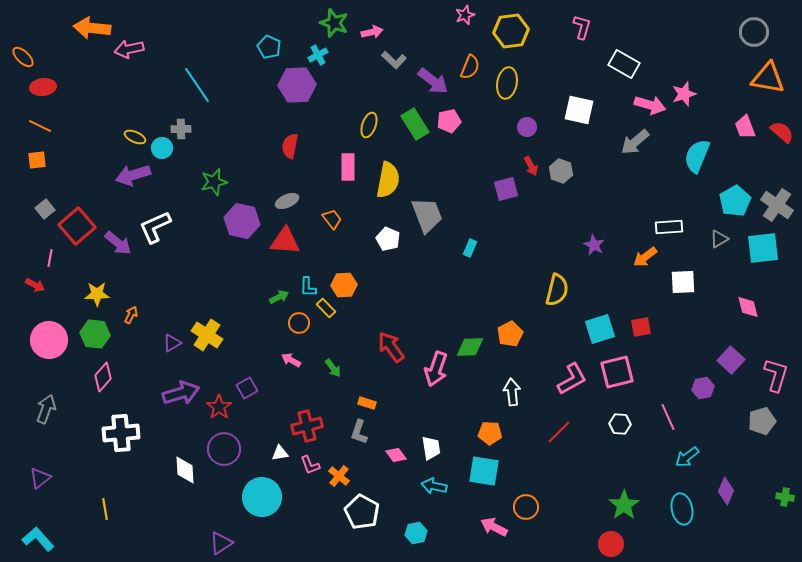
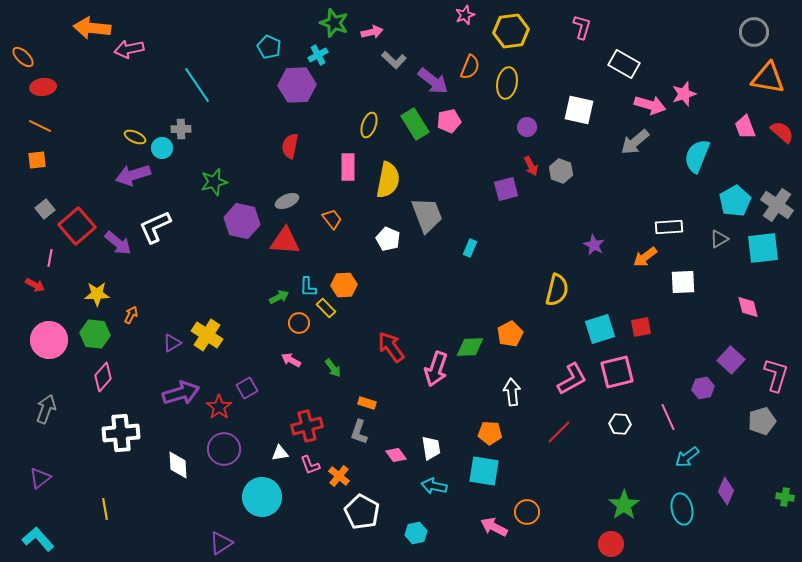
white diamond at (185, 470): moved 7 px left, 5 px up
orange circle at (526, 507): moved 1 px right, 5 px down
